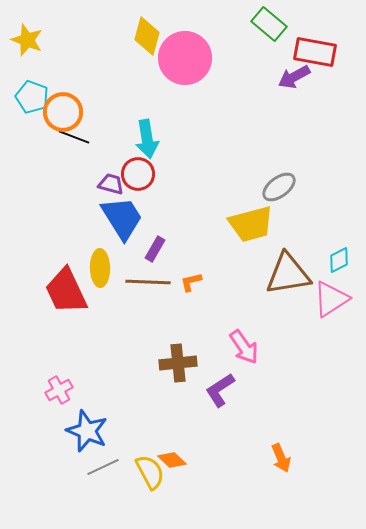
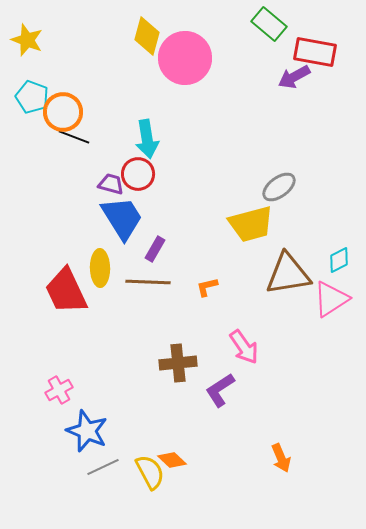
orange L-shape: moved 16 px right, 5 px down
